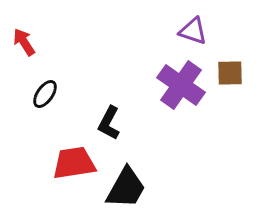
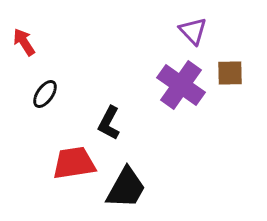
purple triangle: rotated 28 degrees clockwise
